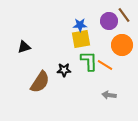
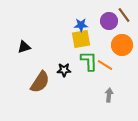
blue star: moved 1 px right
gray arrow: rotated 88 degrees clockwise
